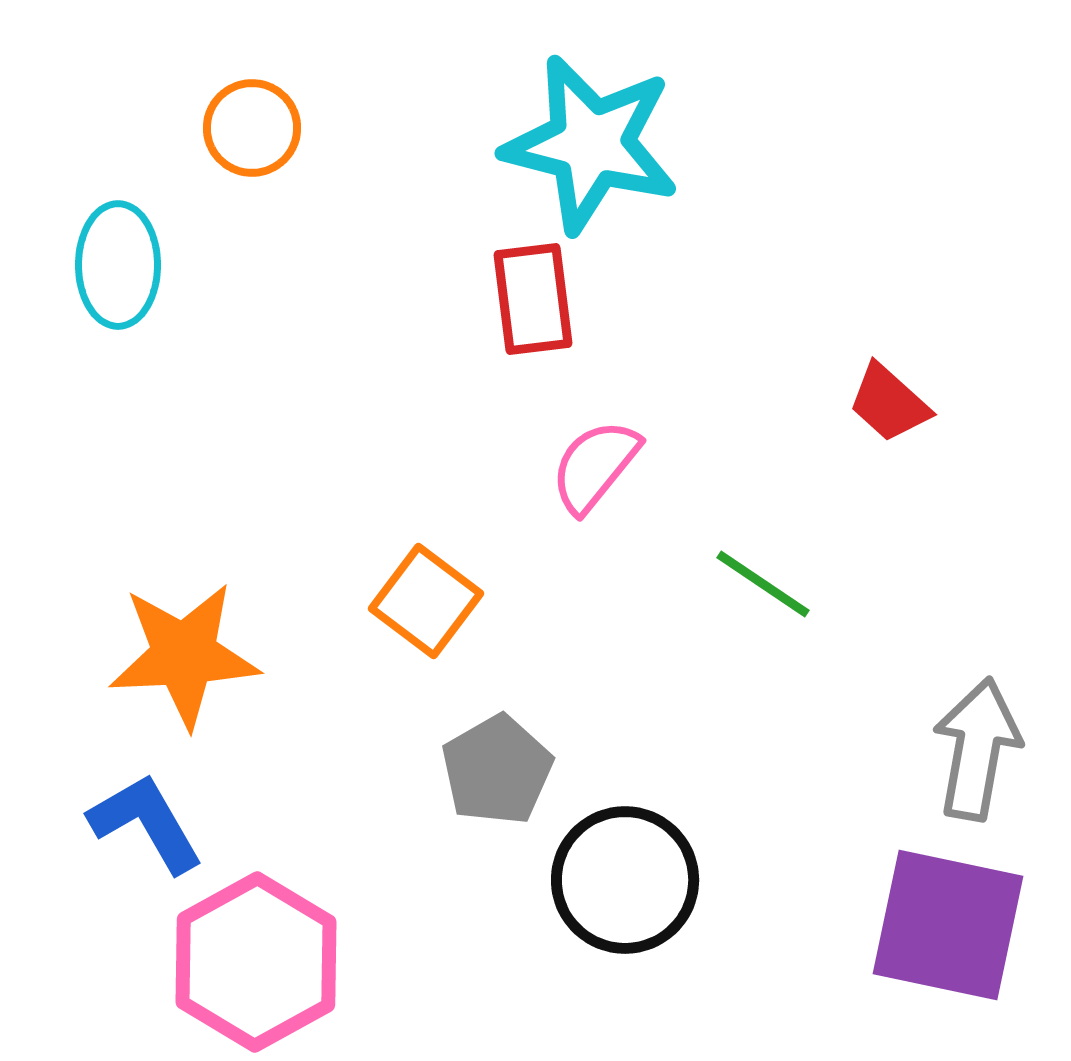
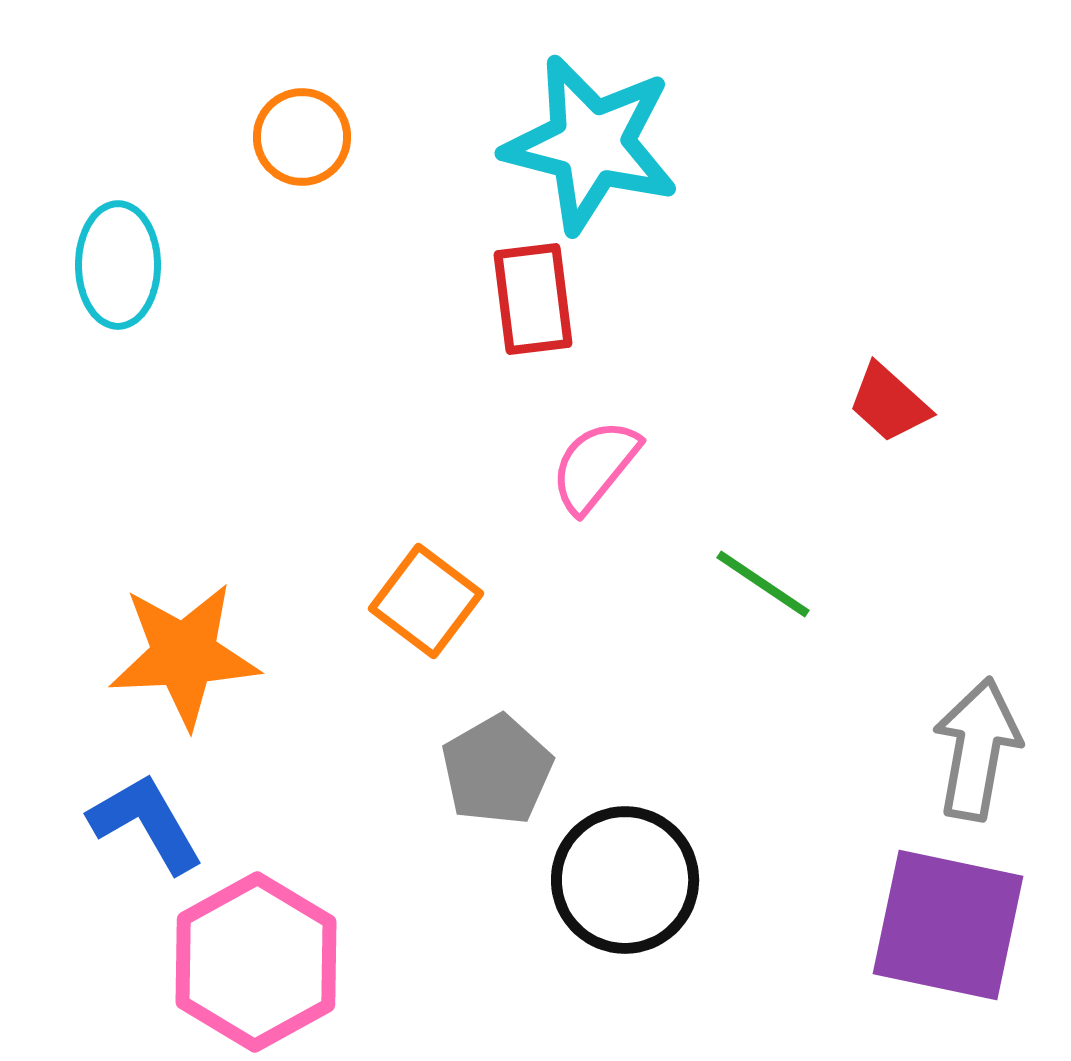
orange circle: moved 50 px right, 9 px down
